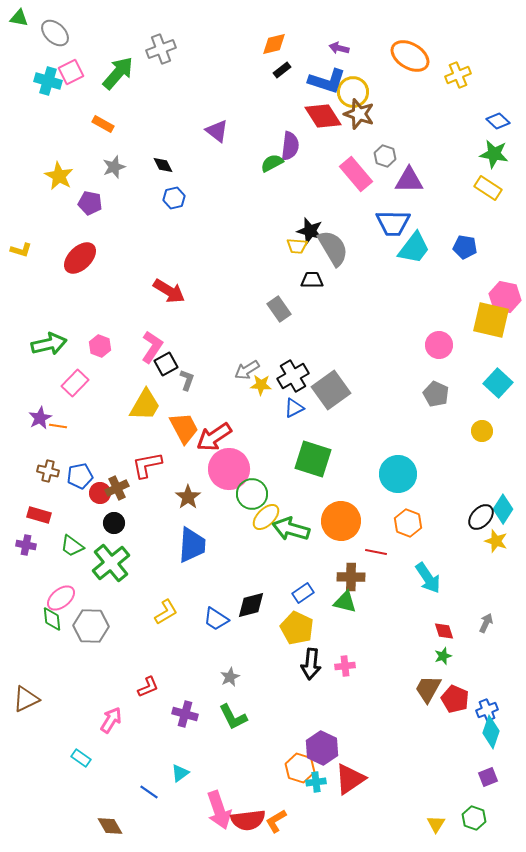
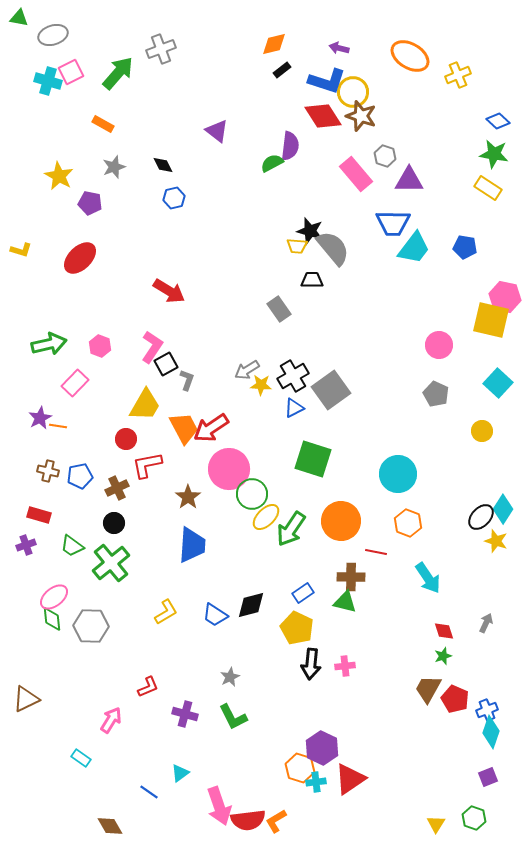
gray ellipse at (55, 33): moved 2 px left, 2 px down; rotated 60 degrees counterclockwise
brown star at (359, 114): moved 2 px right, 2 px down
gray semicircle at (333, 248): rotated 9 degrees counterclockwise
red arrow at (214, 437): moved 3 px left, 9 px up
red circle at (100, 493): moved 26 px right, 54 px up
green arrow at (291, 529): rotated 72 degrees counterclockwise
purple cross at (26, 545): rotated 30 degrees counterclockwise
pink ellipse at (61, 598): moved 7 px left, 1 px up
blue trapezoid at (216, 619): moved 1 px left, 4 px up
pink arrow at (219, 810): moved 4 px up
